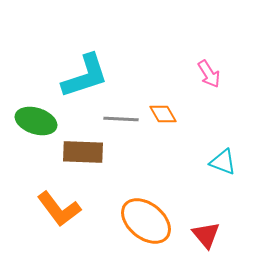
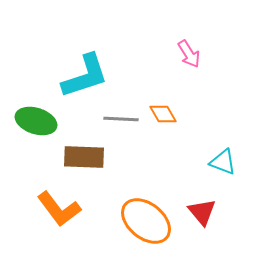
pink arrow: moved 20 px left, 20 px up
brown rectangle: moved 1 px right, 5 px down
red triangle: moved 4 px left, 23 px up
